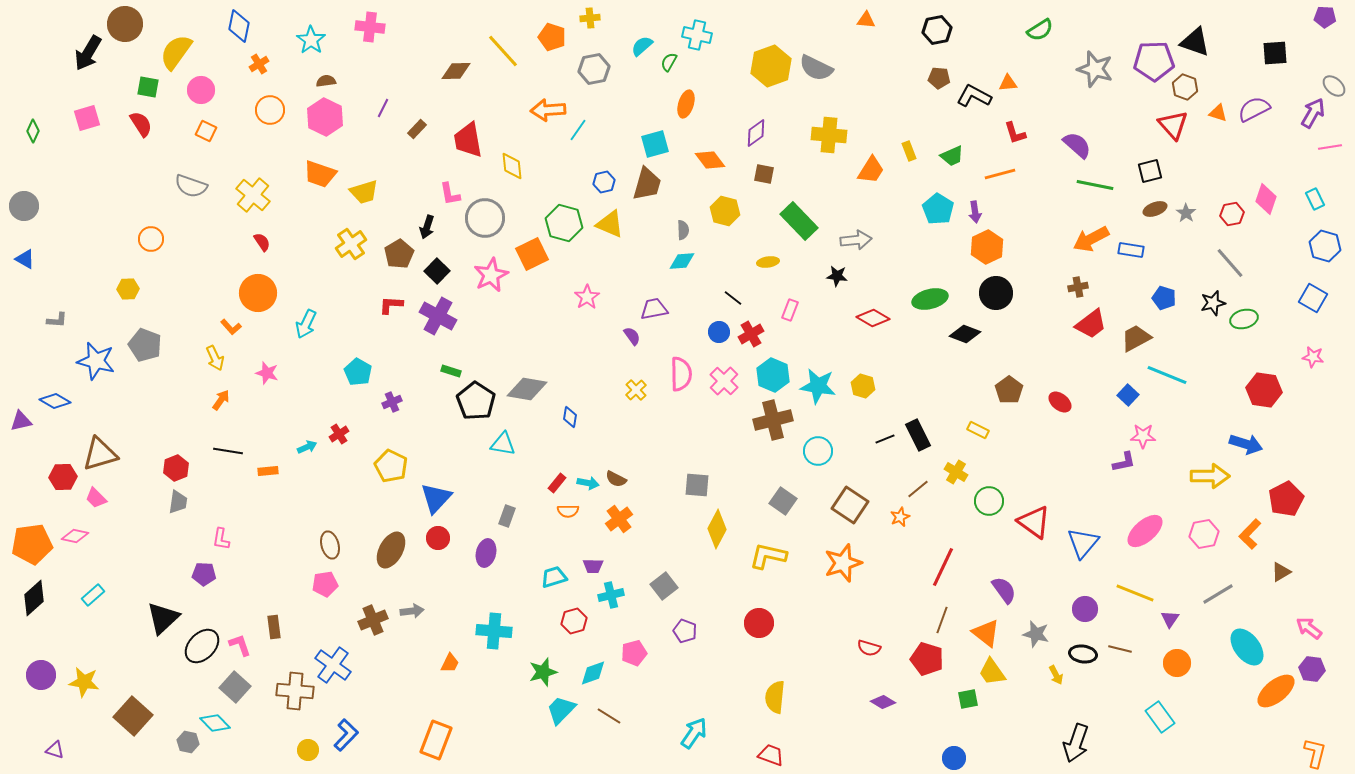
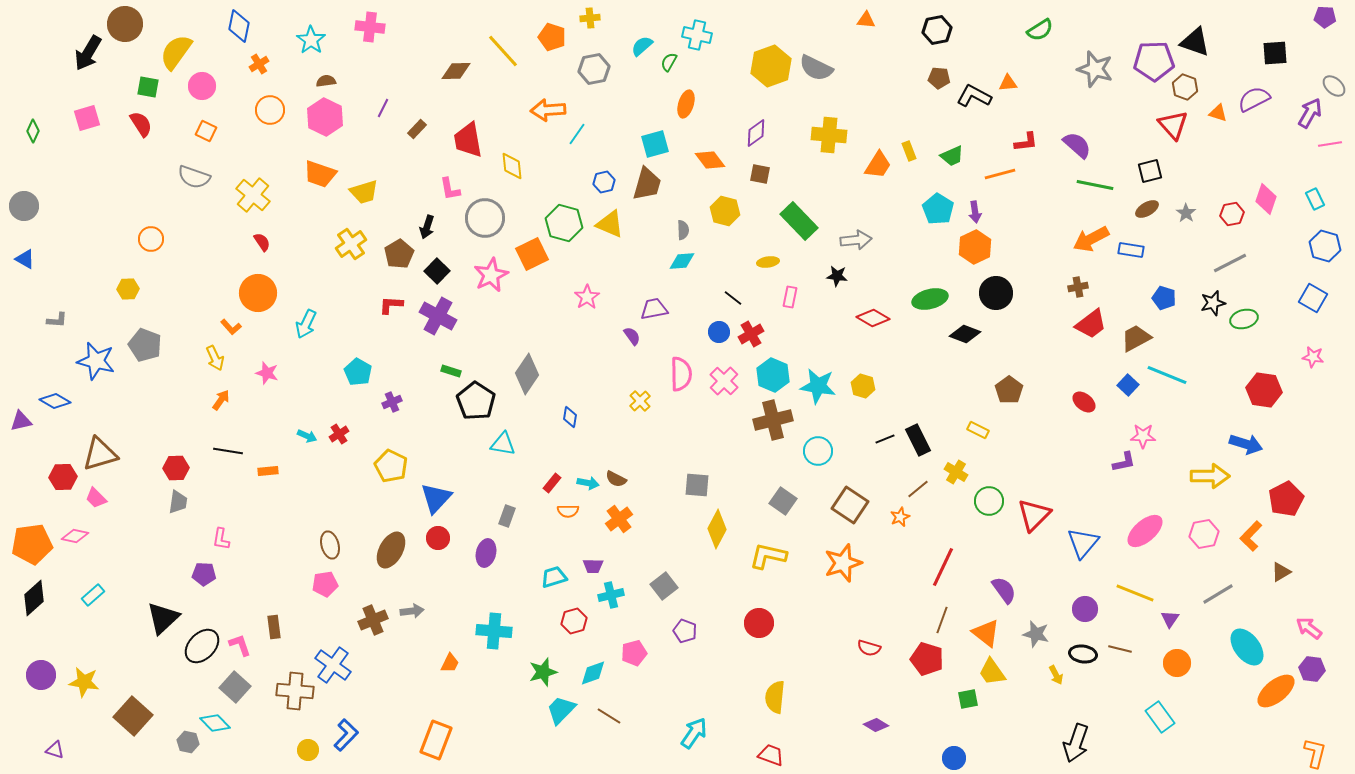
pink circle at (201, 90): moved 1 px right, 4 px up
purple semicircle at (1254, 109): moved 10 px up
purple arrow at (1313, 113): moved 3 px left
cyan line at (578, 130): moved 1 px left, 4 px down
red L-shape at (1015, 133): moved 11 px right, 9 px down; rotated 80 degrees counterclockwise
pink line at (1330, 147): moved 3 px up
orange trapezoid at (871, 170): moved 7 px right, 5 px up
brown square at (764, 174): moved 4 px left
gray semicircle at (191, 186): moved 3 px right, 9 px up
pink L-shape at (450, 194): moved 5 px up
brown ellipse at (1155, 209): moved 8 px left; rotated 10 degrees counterclockwise
orange hexagon at (987, 247): moved 12 px left
gray line at (1230, 263): rotated 76 degrees counterclockwise
pink rectangle at (790, 310): moved 13 px up; rotated 10 degrees counterclockwise
gray diamond at (527, 389): moved 15 px up; rotated 66 degrees counterclockwise
yellow cross at (636, 390): moved 4 px right, 11 px down
blue square at (1128, 395): moved 10 px up
red ellipse at (1060, 402): moved 24 px right
black rectangle at (918, 435): moved 5 px down
cyan arrow at (307, 447): moved 11 px up; rotated 48 degrees clockwise
red hexagon at (176, 468): rotated 20 degrees clockwise
red rectangle at (557, 483): moved 5 px left
red triangle at (1034, 522): moved 7 px up; rotated 39 degrees clockwise
orange L-shape at (1250, 534): moved 1 px right, 2 px down
purple diamond at (883, 702): moved 7 px left, 23 px down
